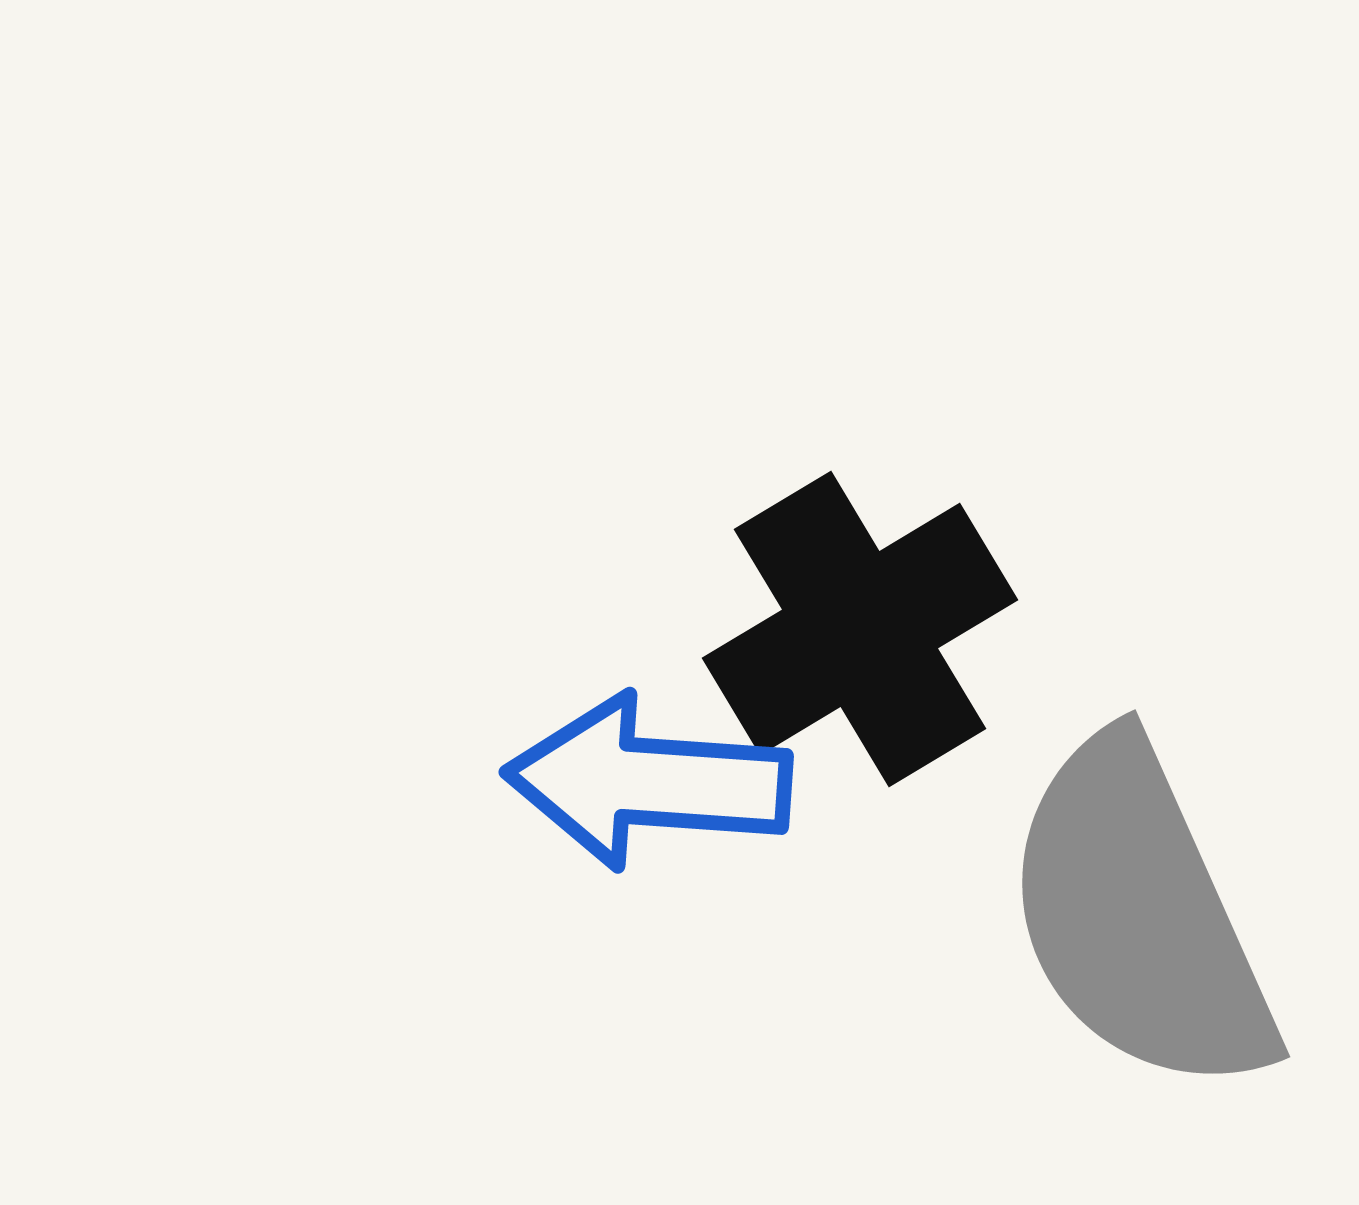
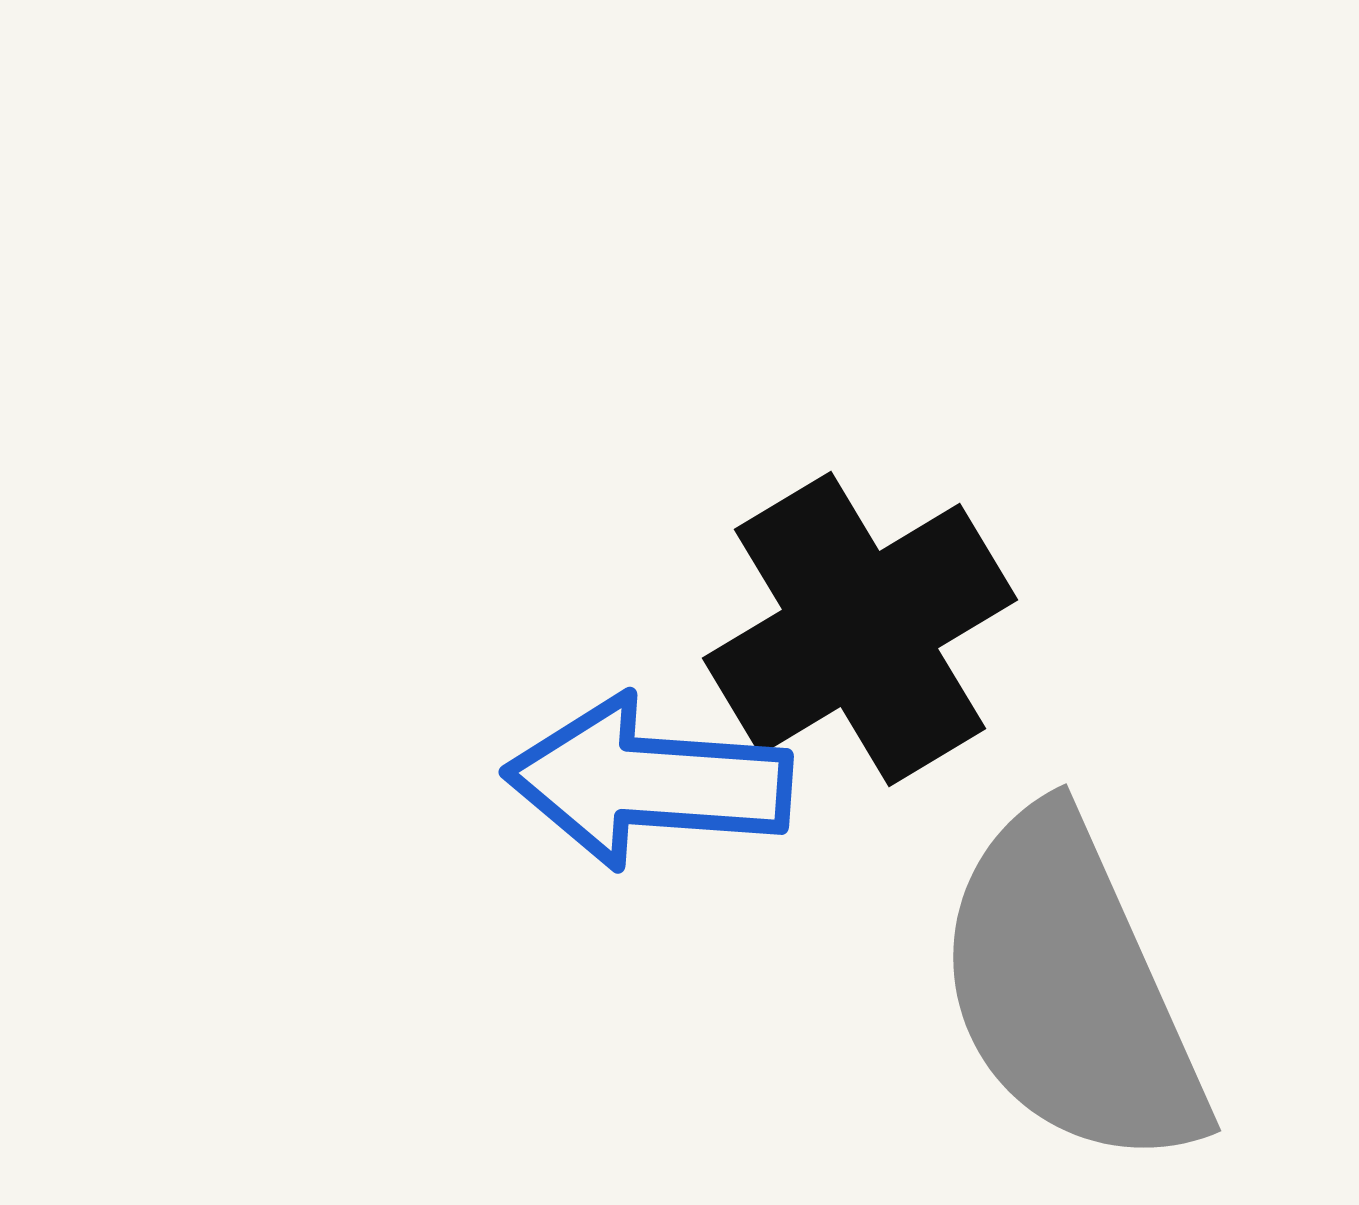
gray semicircle: moved 69 px left, 74 px down
